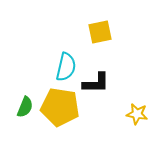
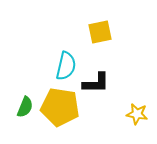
cyan semicircle: moved 1 px up
